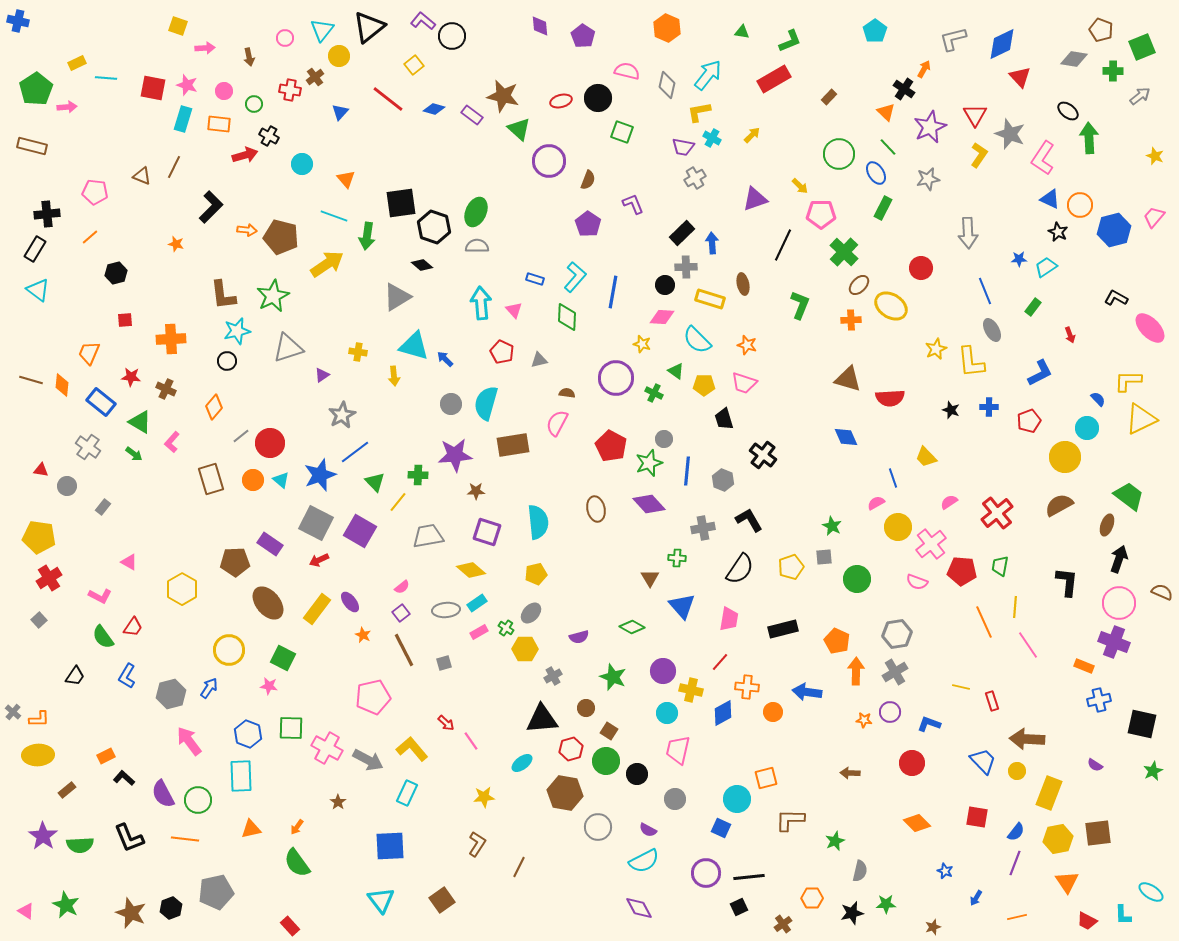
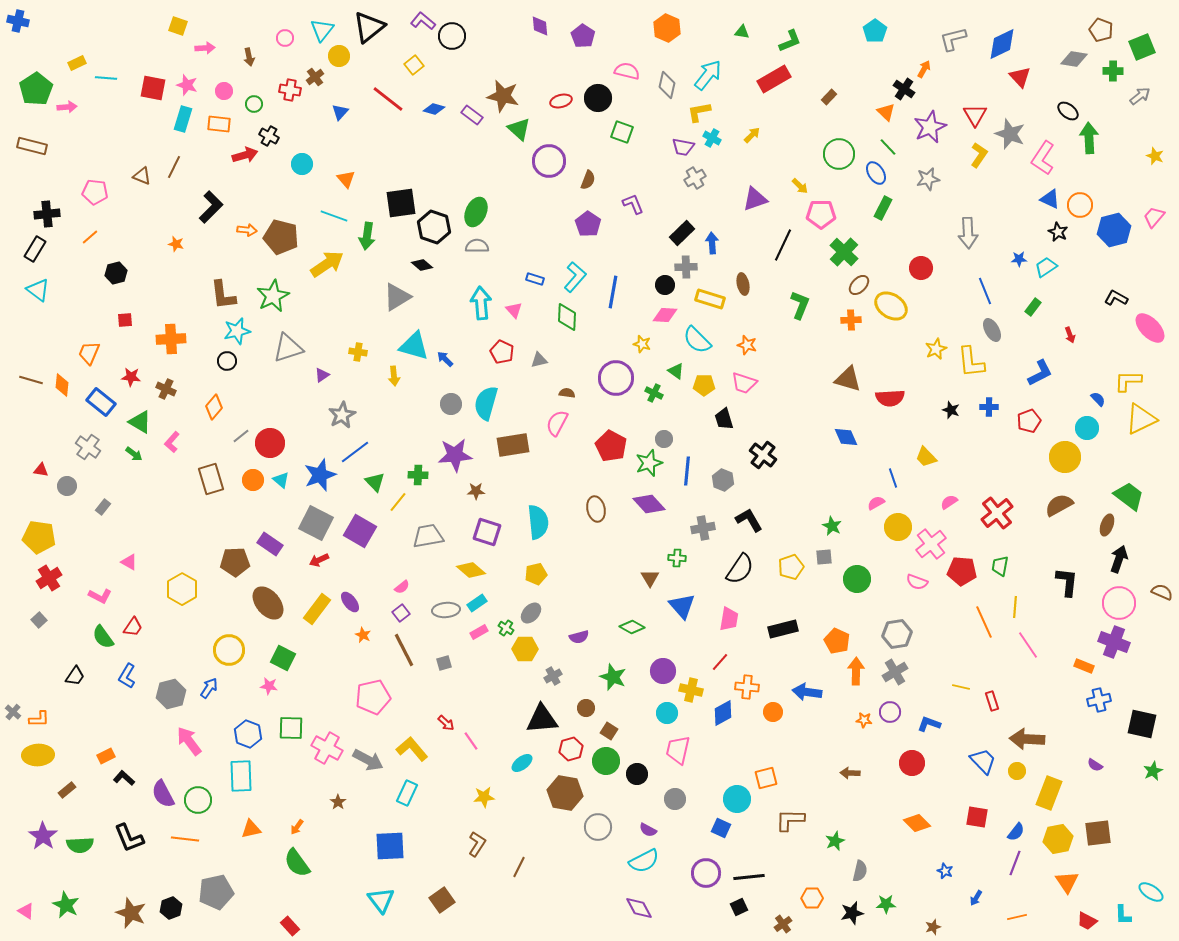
pink diamond at (662, 317): moved 3 px right, 2 px up
